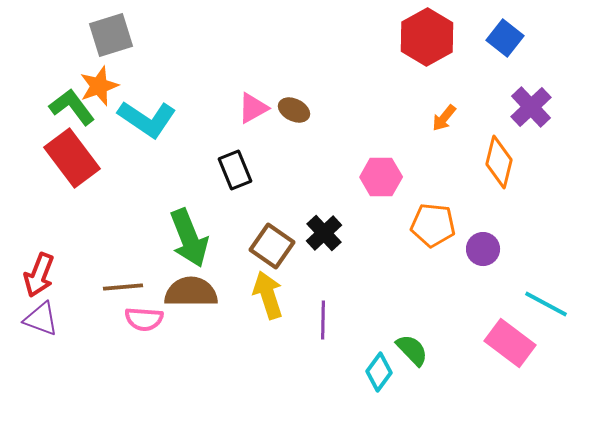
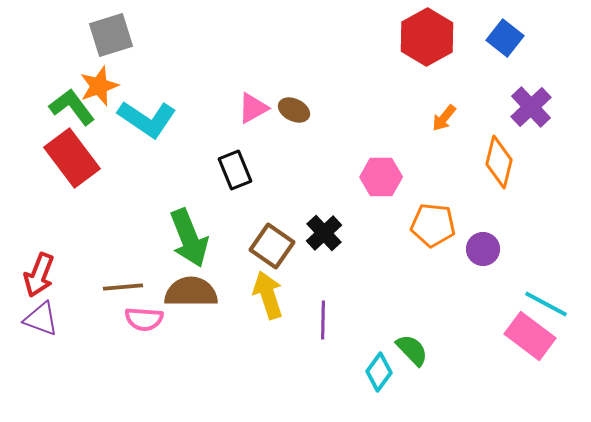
pink rectangle: moved 20 px right, 7 px up
